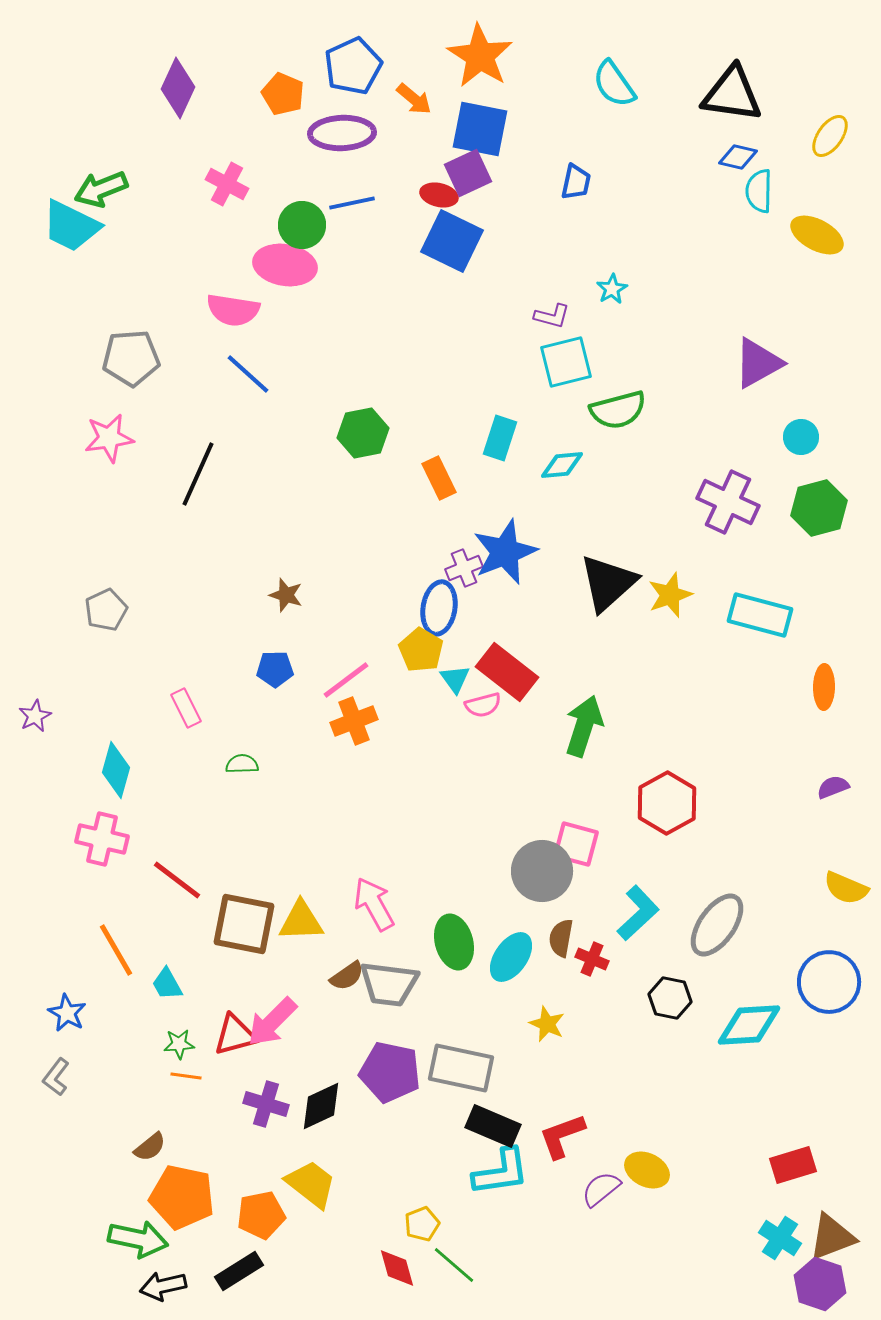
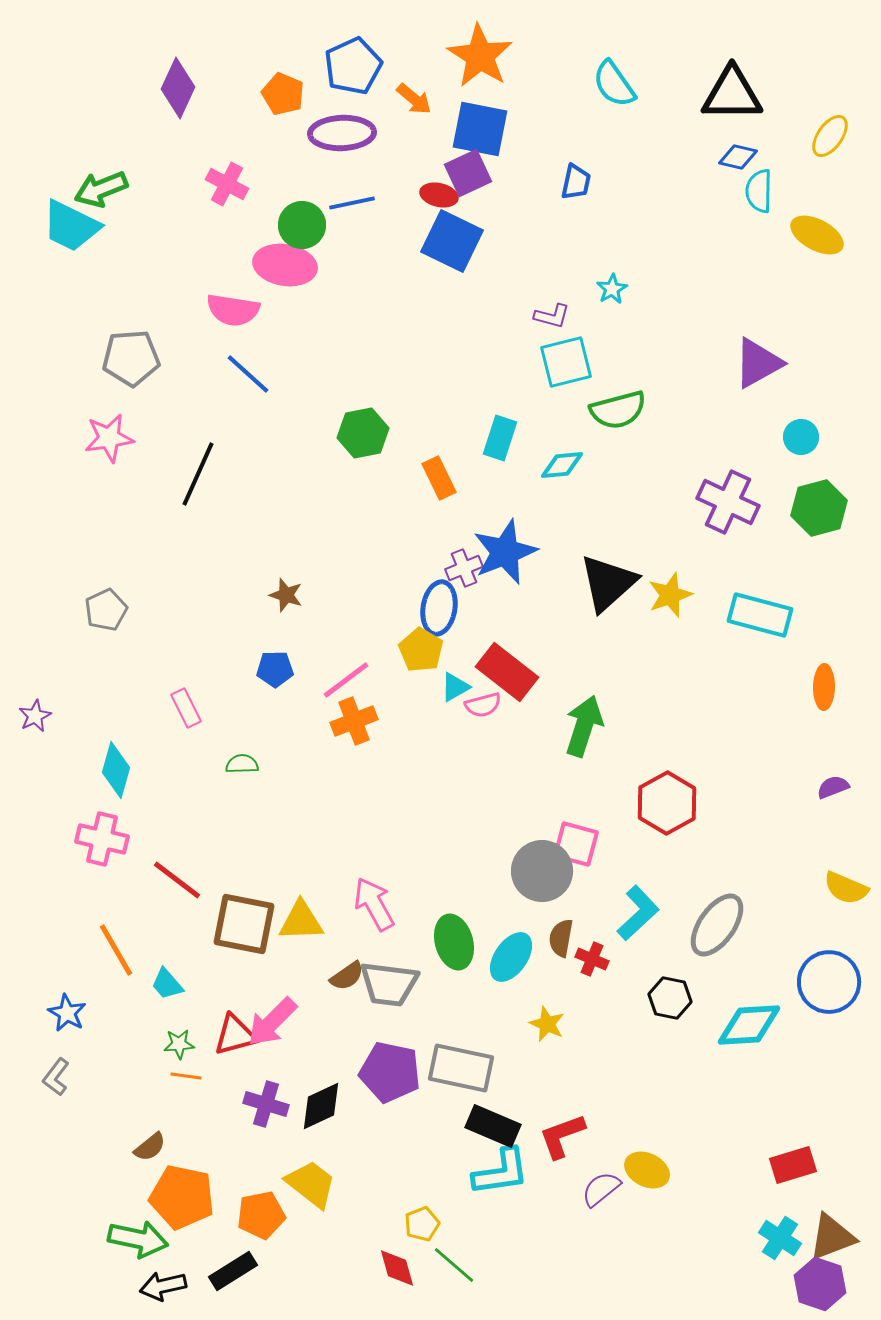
black triangle at (732, 94): rotated 8 degrees counterclockwise
cyan triangle at (455, 679): moved 8 px down; rotated 36 degrees clockwise
cyan trapezoid at (167, 984): rotated 12 degrees counterclockwise
black rectangle at (239, 1271): moved 6 px left
